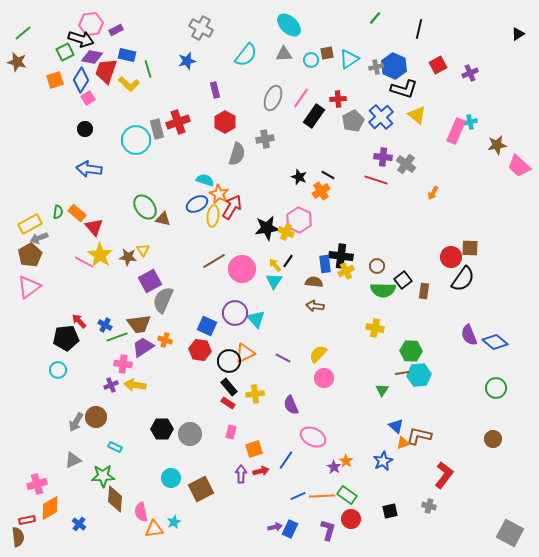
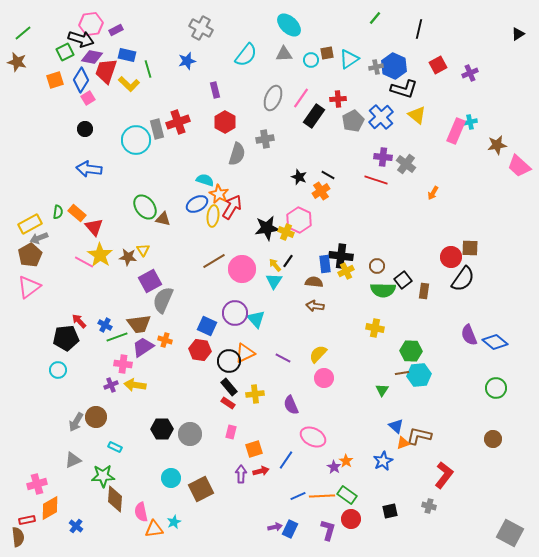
blue cross at (79, 524): moved 3 px left, 2 px down
